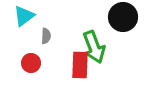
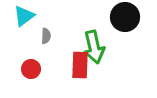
black circle: moved 2 px right
green arrow: rotated 8 degrees clockwise
red circle: moved 6 px down
